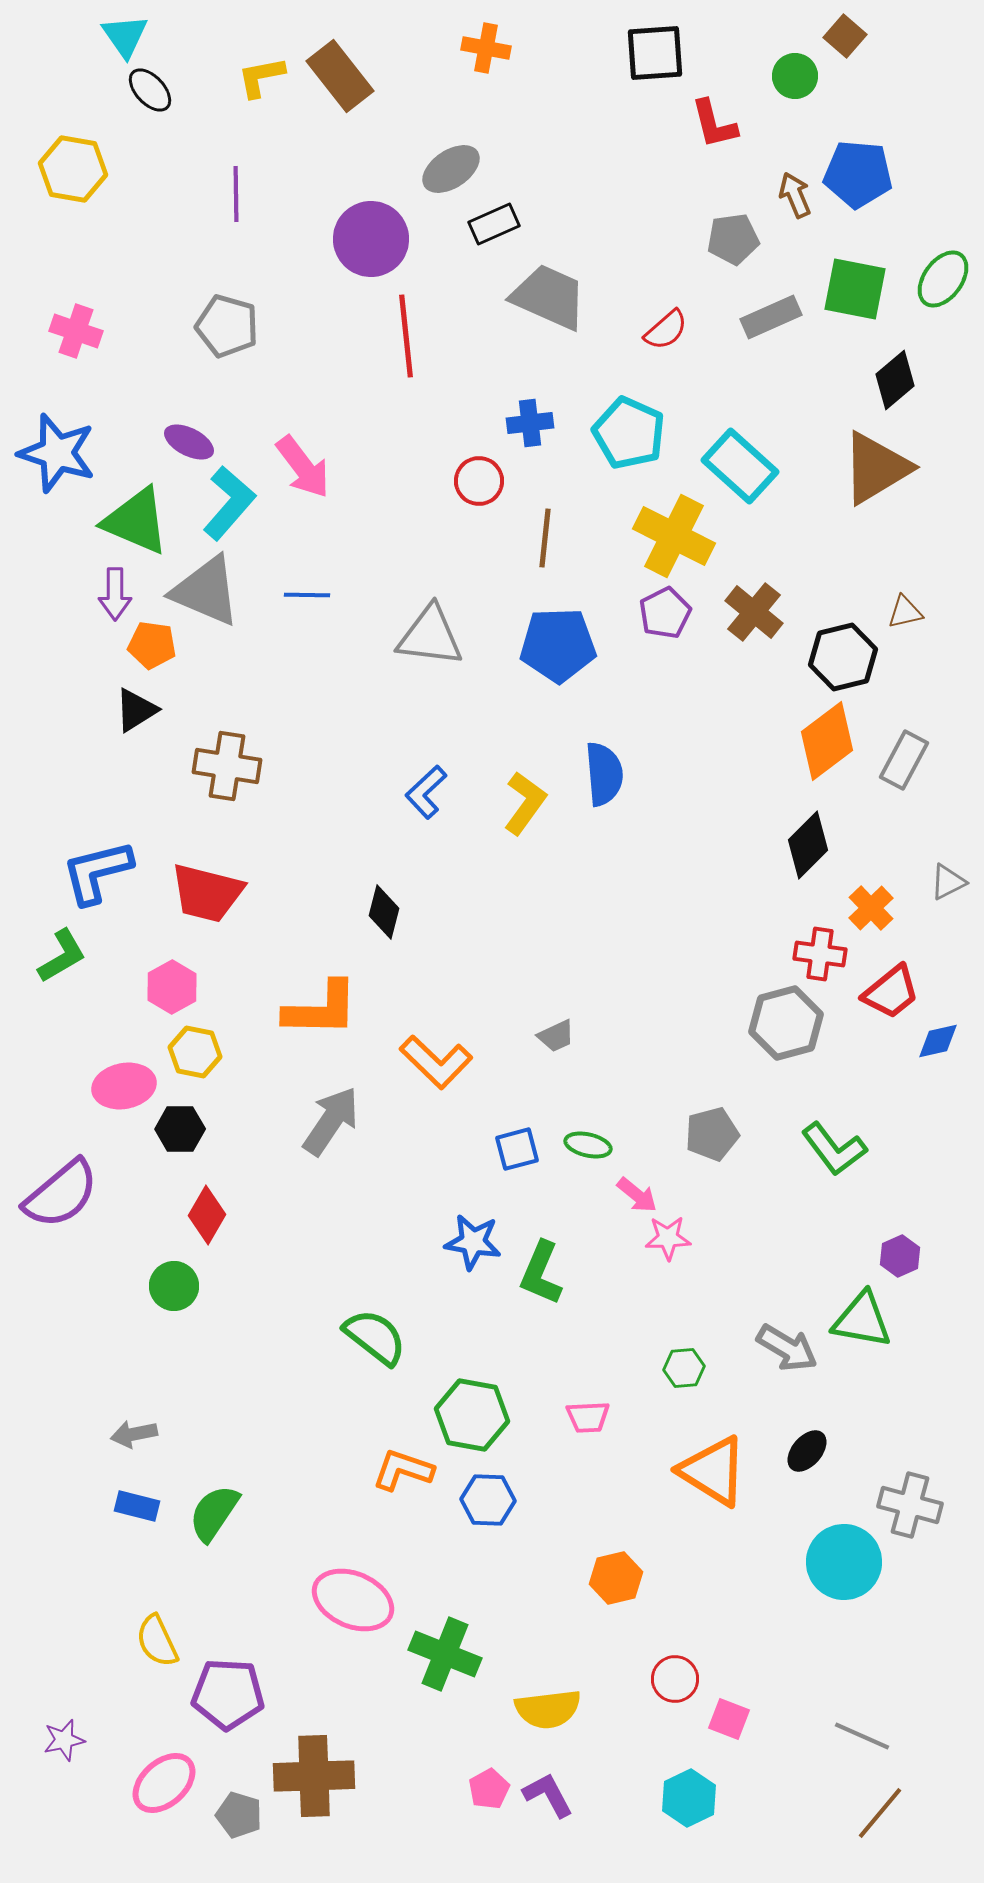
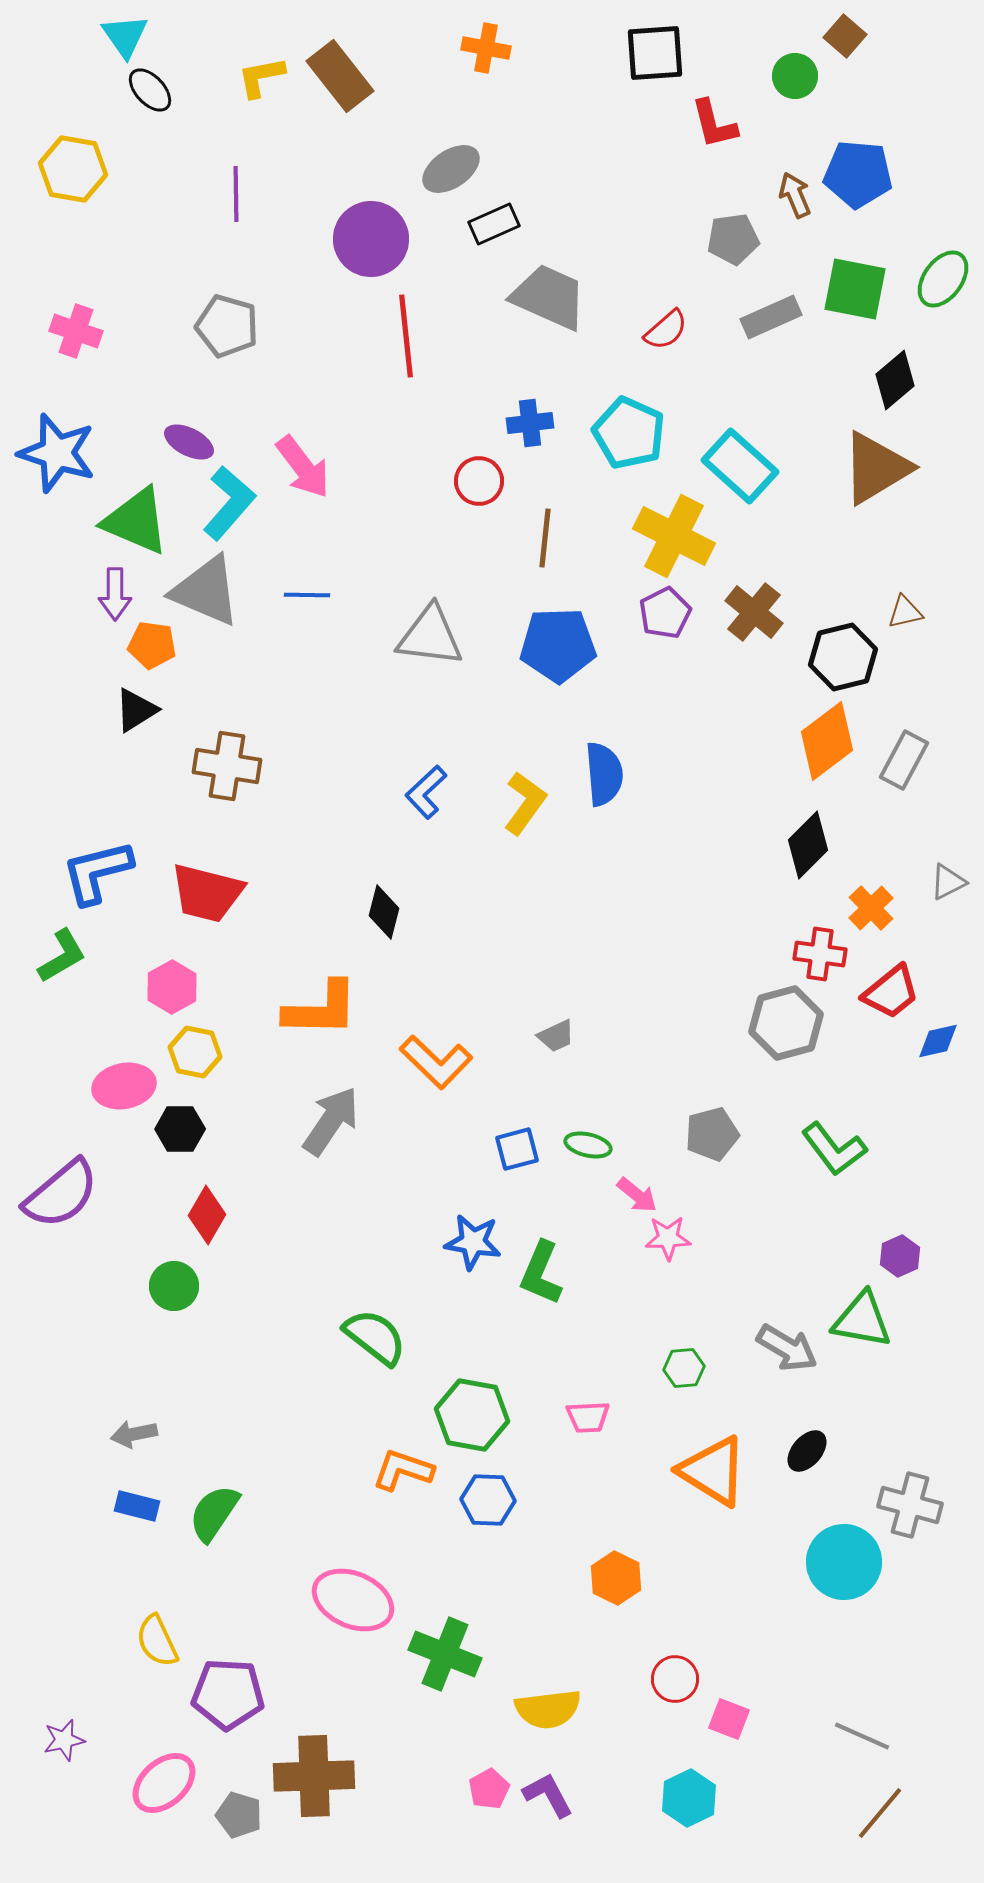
orange hexagon at (616, 1578): rotated 21 degrees counterclockwise
